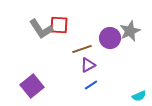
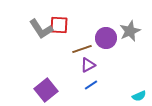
purple circle: moved 4 px left
purple square: moved 14 px right, 4 px down
